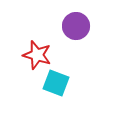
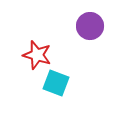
purple circle: moved 14 px right
